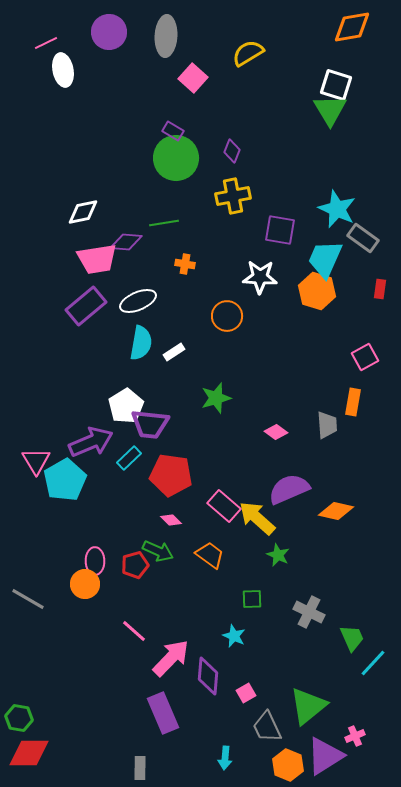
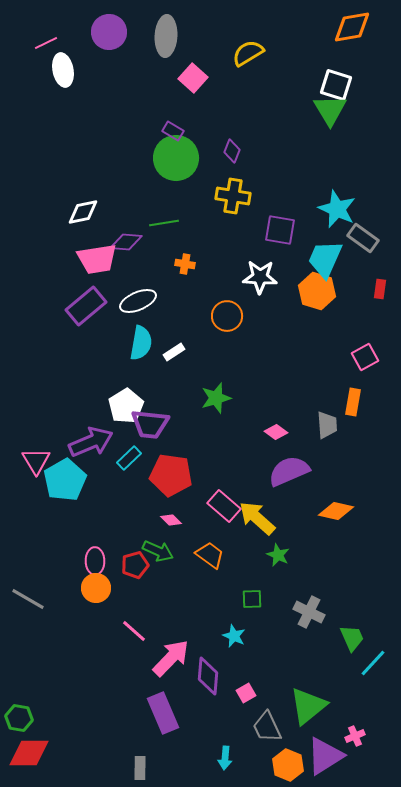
yellow cross at (233, 196): rotated 20 degrees clockwise
purple semicircle at (289, 489): moved 18 px up
orange circle at (85, 584): moved 11 px right, 4 px down
